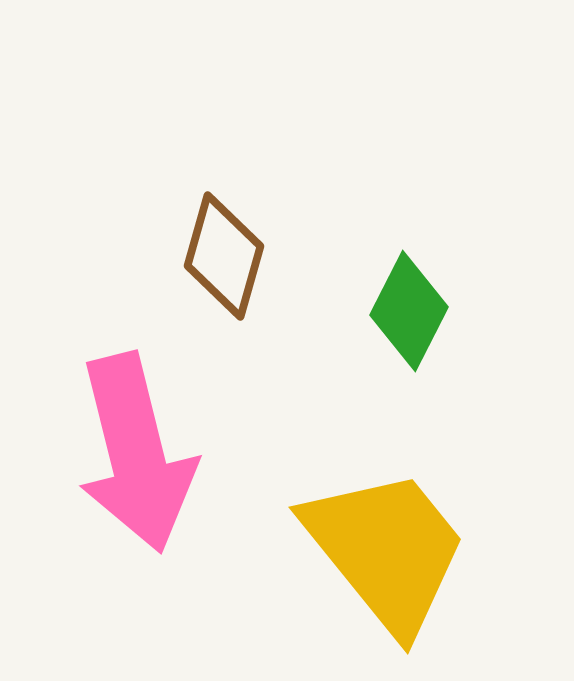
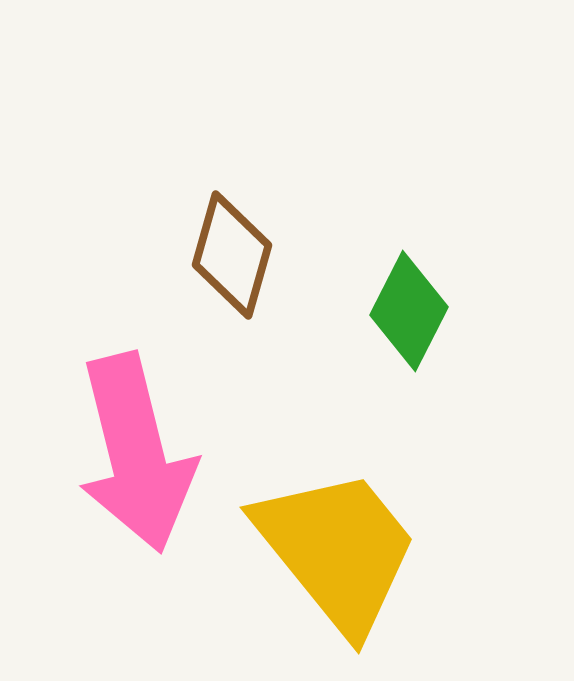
brown diamond: moved 8 px right, 1 px up
yellow trapezoid: moved 49 px left
